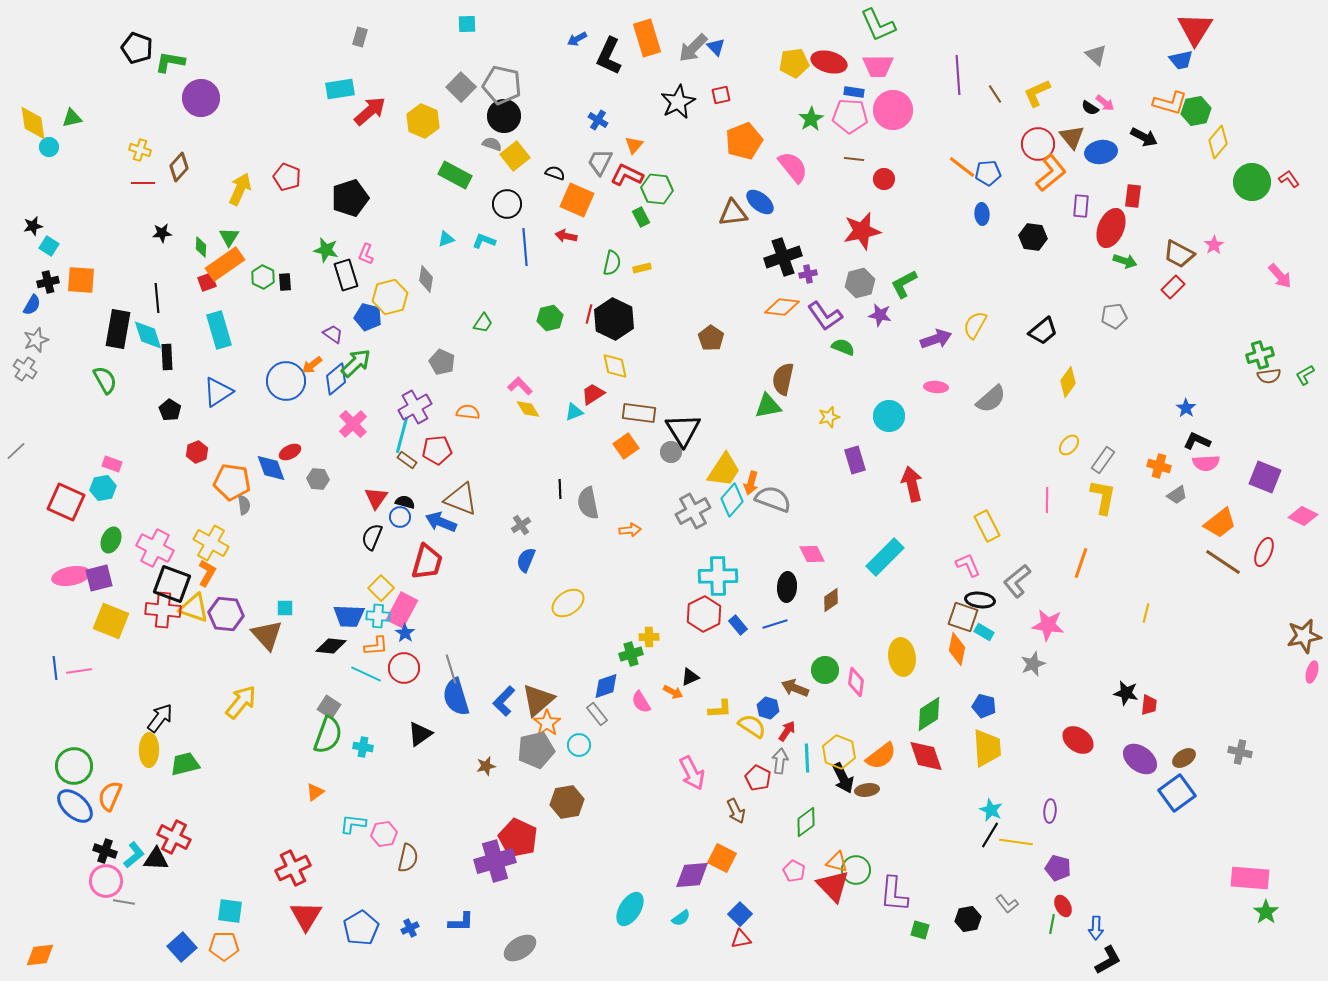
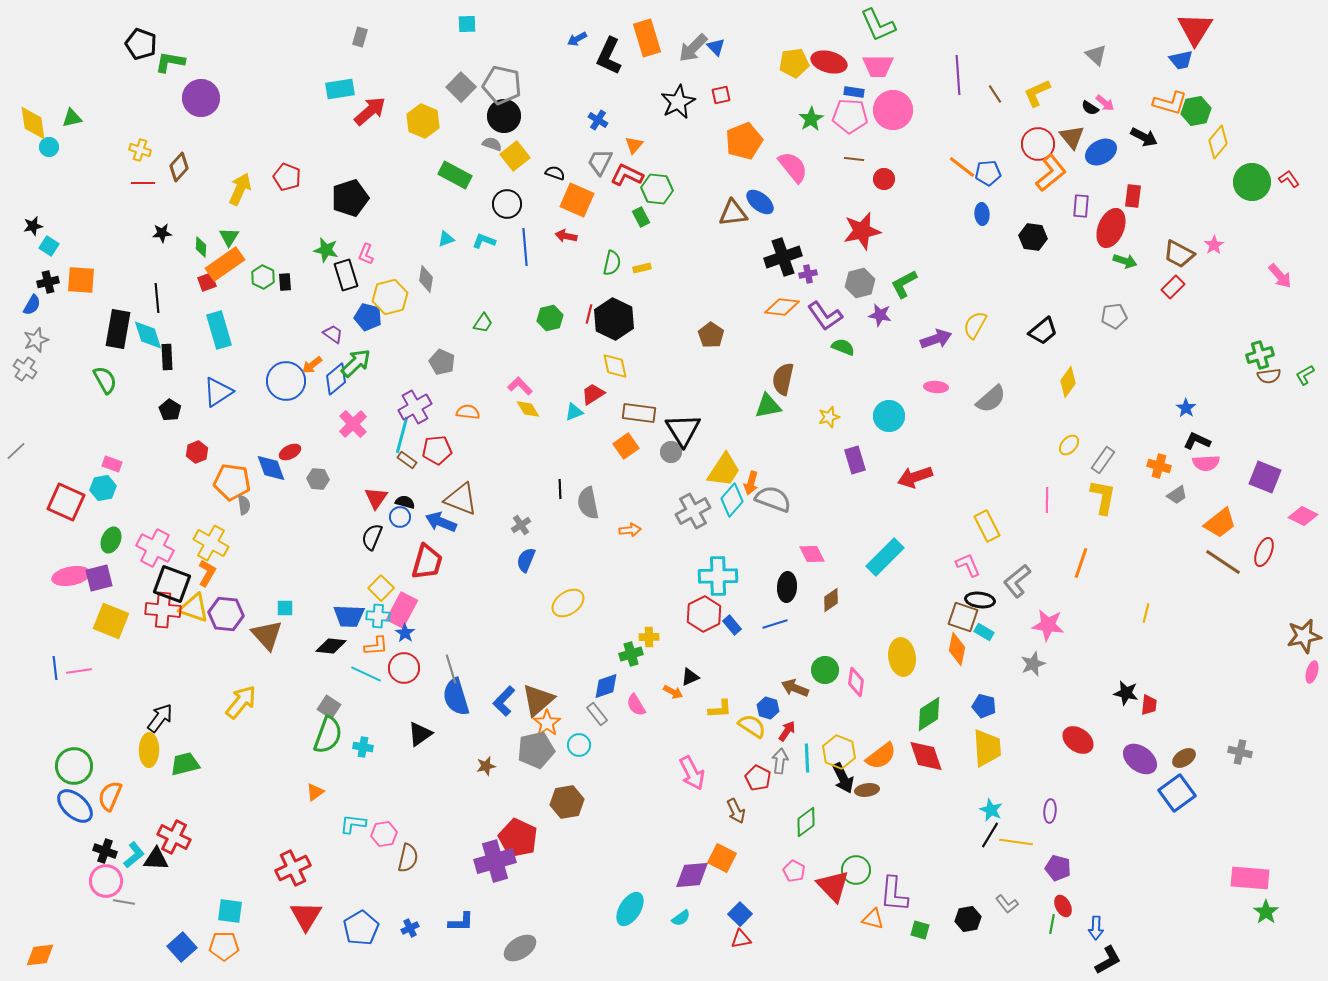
black pentagon at (137, 48): moved 4 px right, 4 px up
blue ellipse at (1101, 152): rotated 20 degrees counterclockwise
brown pentagon at (711, 338): moved 3 px up
red arrow at (912, 484): moved 3 px right, 7 px up; rotated 96 degrees counterclockwise
blue rectangle at (738, 625): moved 6 px left
pink semicircle at (641, 702): moved 5 px left, 3 px down
orange triangle at (837, 862): moved 36 px right, 57 px down
